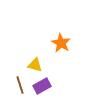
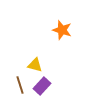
orange star: moved 1 px right, 13 px up; rotated 12 degrees counterclockwise
purple rectangle: rotated 18 degrees counterclockwise
